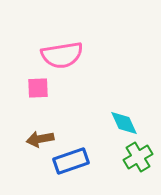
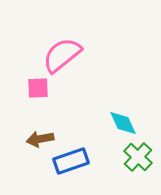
pink semicircle: rotated 150 degrees clockwise
cyan diamond: moved 1 px left
green cross: rotated 16 degrees counterclockwise
